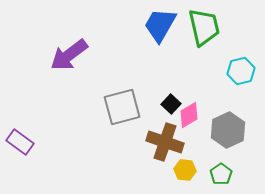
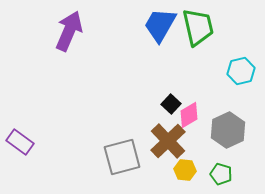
green trapezoid: moved 6 px left
purple arrow: moved 24 px up; rotated 150 degrees clockwise
gray square: moved 50 px down
brown cross: moved 3 px right, 1 px up; rotated 27 degrees clockwise
green pentagon: rotated 20 degrees counterclockwise
